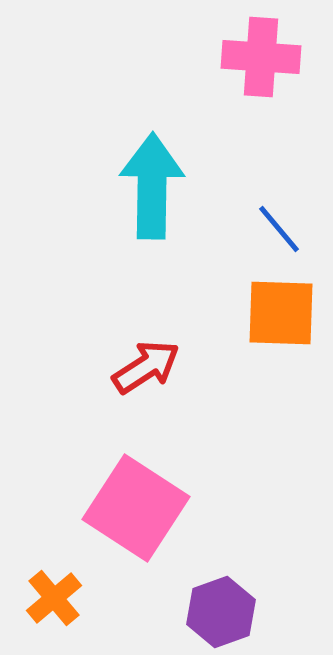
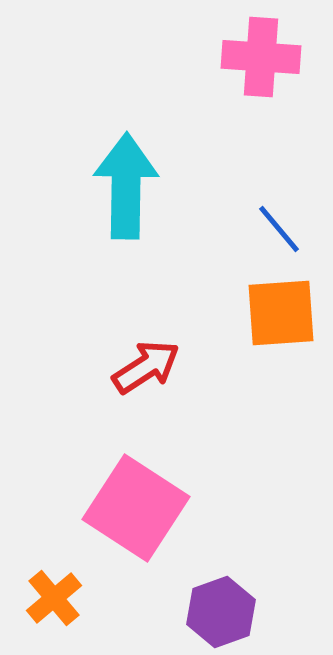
cyan arrow: moved 26 px left
orange square: rotated 6 degrees counterclockwise
